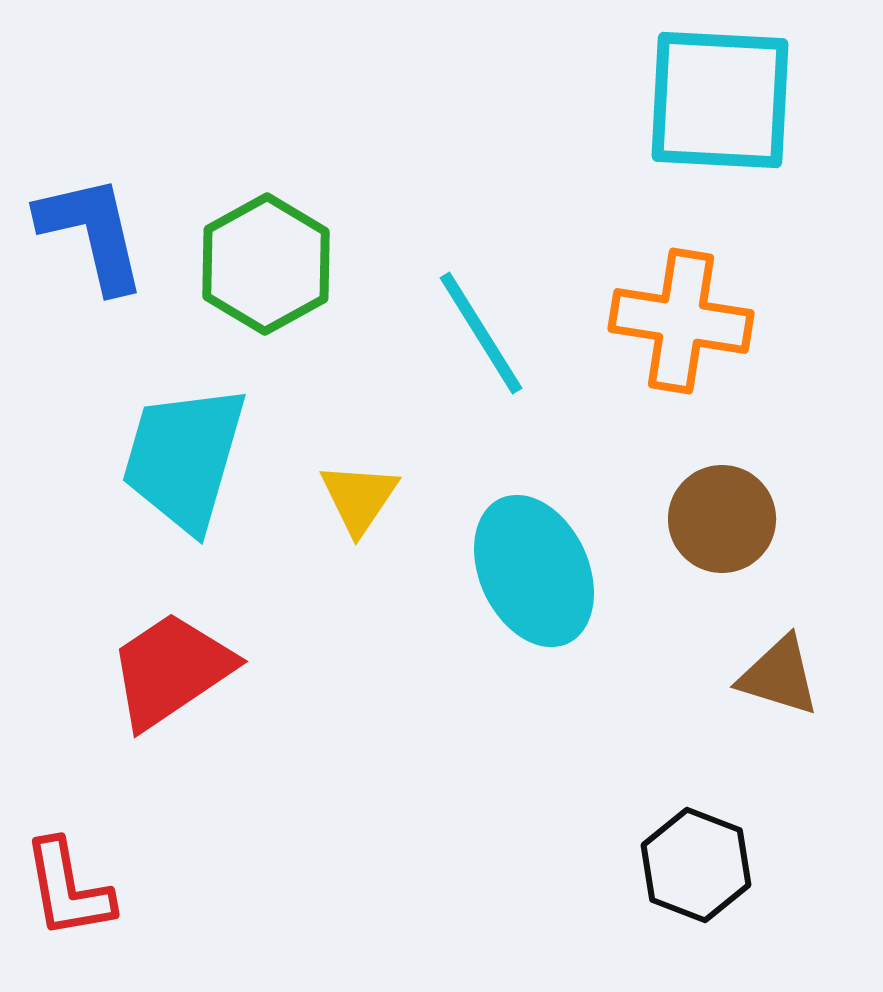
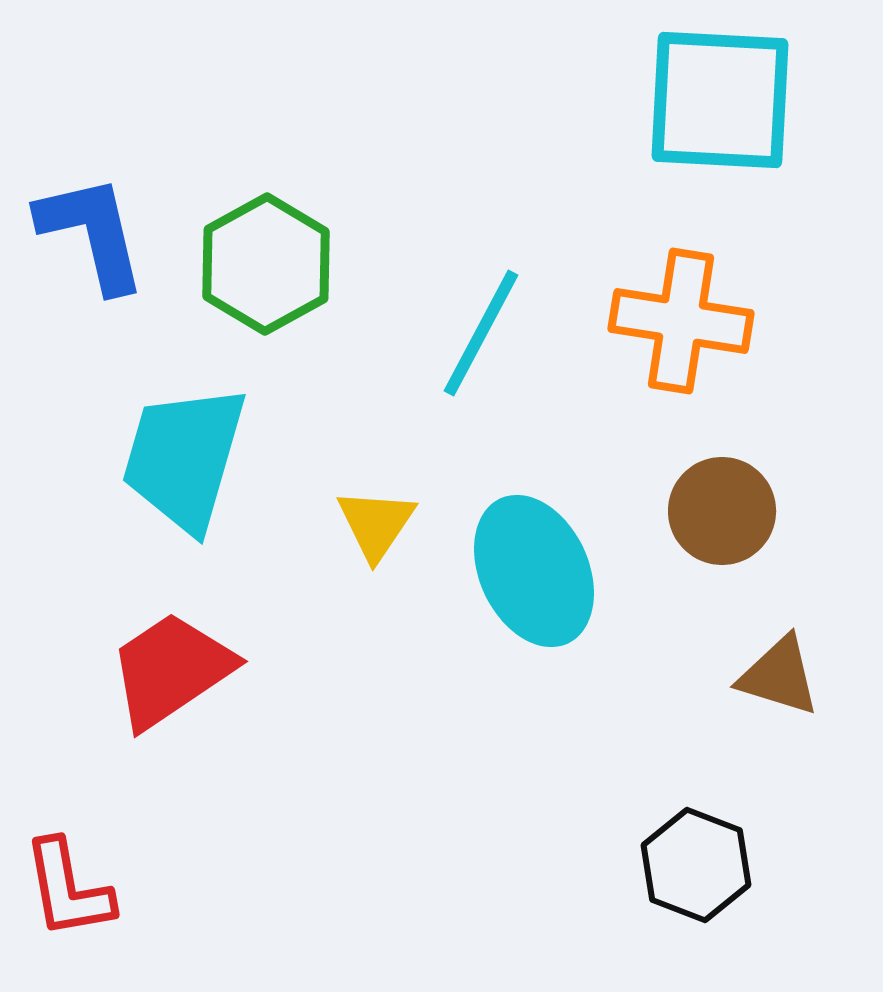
cyan line: rotated 60 degrees clockwise
yellow triangle: moved 17 px right, 26 px down
brown circle: moved 8 px up
